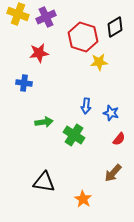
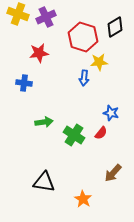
blue arrow: moved 2 px left, 28 px up
red semicircle: moved 18 px left, 6 px up
